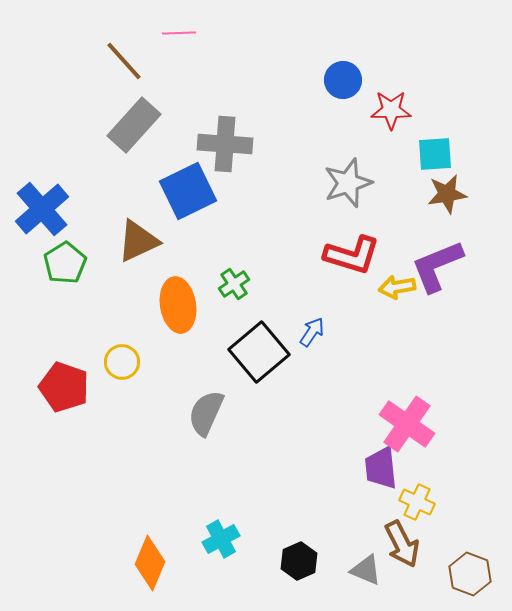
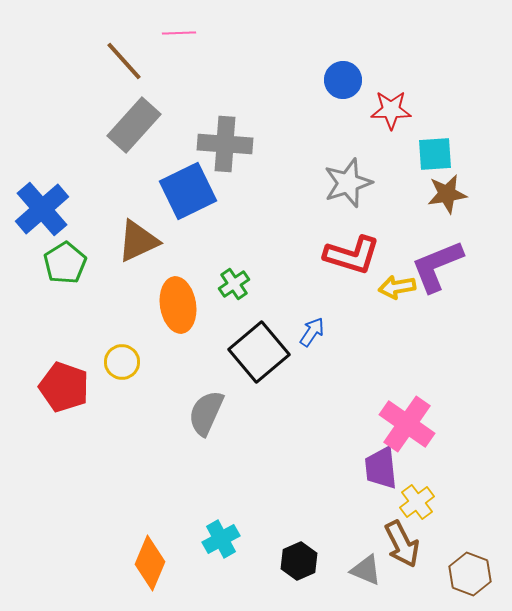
yellow cross: rotated 28 degrees clockwise
